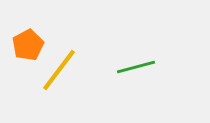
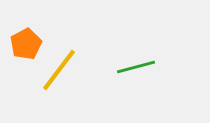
orange pentagon: moved 2 px left, 1 px up
